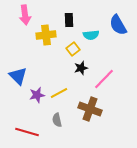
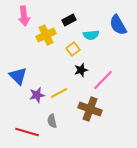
pink arrow: moved 1 px left, 1 px down
black rectangle: rotated 64 degrees clockwise
yellow cross: rotated 18 degrees counterclockwise
black star: moved 2 px down
pink line: moved 1 px left, 1 px down
gray semicircle: moved 5 px left, 1 px down
